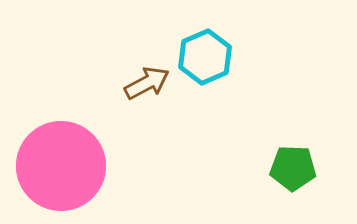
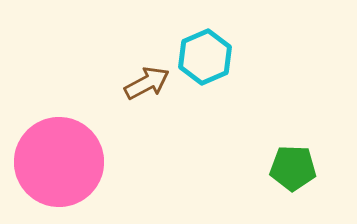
pink circle: moved 2 px left, 4 px up
